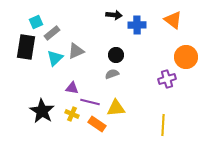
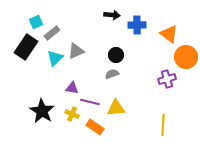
black arrow: moved 2 px left
orange triangle: moved 4 px left, 14 px down
black rectangle: rotated 25 degrees clockwise
orange rectangle: moved 2 px left, 3 px down
